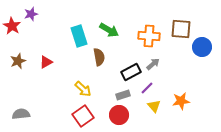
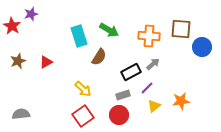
brown semicircle: rotated 42 degrees clockwise
yellow triangle: rotated 32 degrees clockwise
